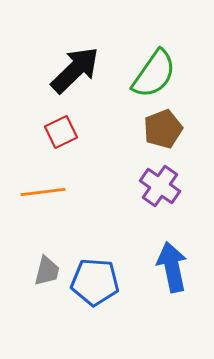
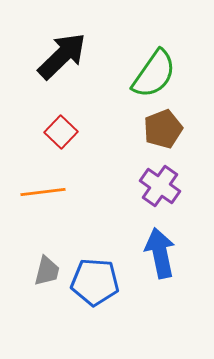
black arrow: moved 13 px left, 14 px up
red square: rotated 20 degrees counterclockwise
blue arrow: moved 12 px left, 14 px up
